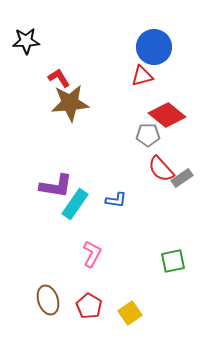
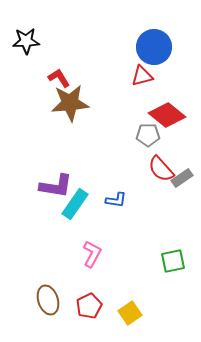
red pentagon: rotated 15 degrees clockwise
